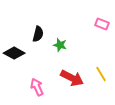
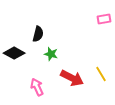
pink rectangle: moved 2 px right, 5 px up; rotated 32 degrees counterclockwise
green star: moved 9 px left, 9 px down
